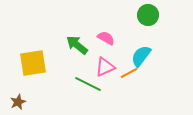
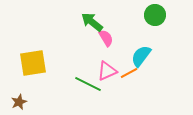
green circle: moved 7 px right
pink semicircle: rotated 30 degrees clockwise
green arrow: moved 15 px right, 23 px up
pink triangle: moved 2 px right, 4 px down
brown star: moved 1 px right
